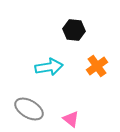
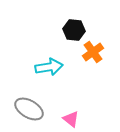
orange cross: moved 4 px left, 14 px up
